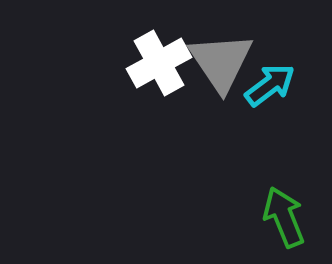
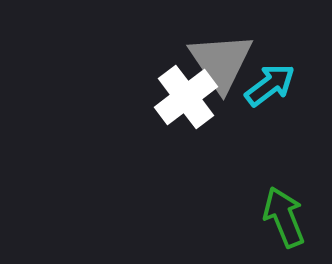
white cross: moved 27 px right, 34 px down; rotated 8 degrees counterclockwise
